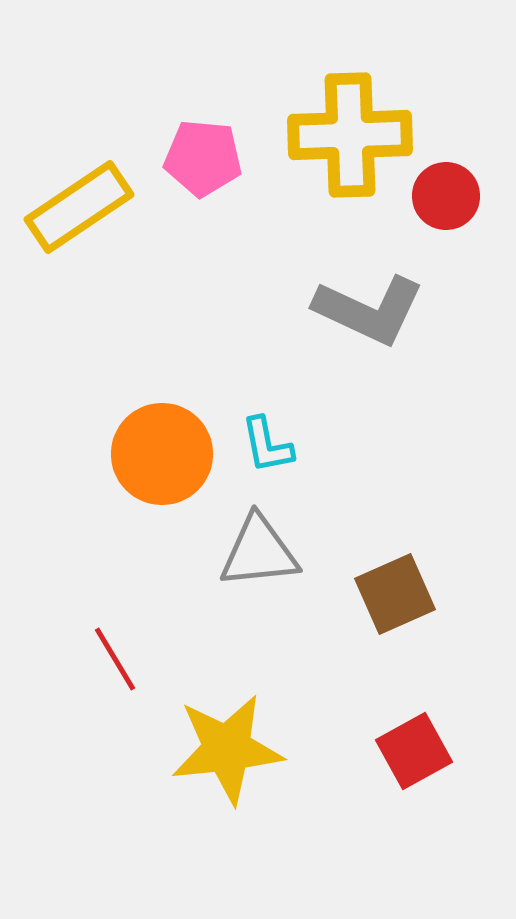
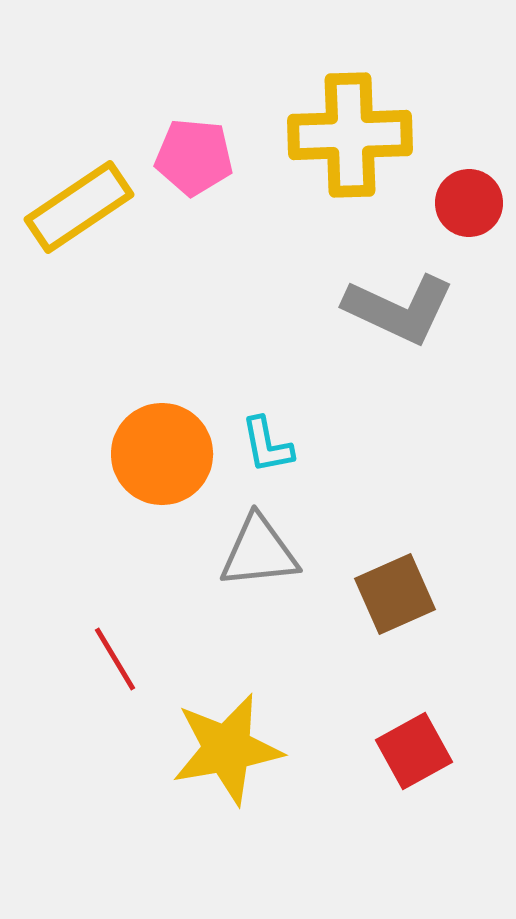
pink pentagon: moved 9 px left, 1 px up
red circle: moved 23 px right, 7 px down
gray L-shape: moved 30 px right, 1 px up
yellow star: rotated 4 degrees counterclockwise
